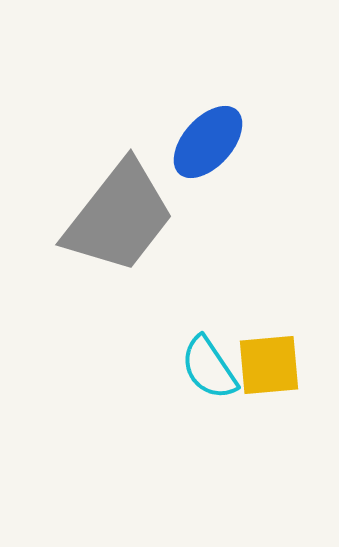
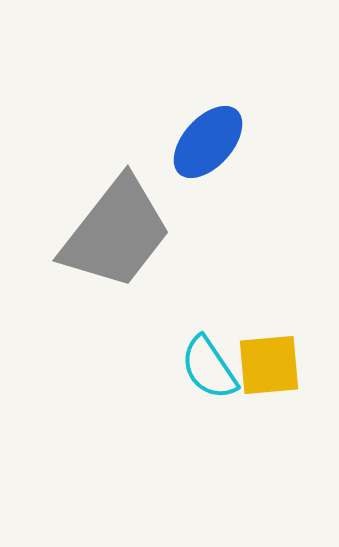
gray trapezoid: moved 3 px left, 16 px down
